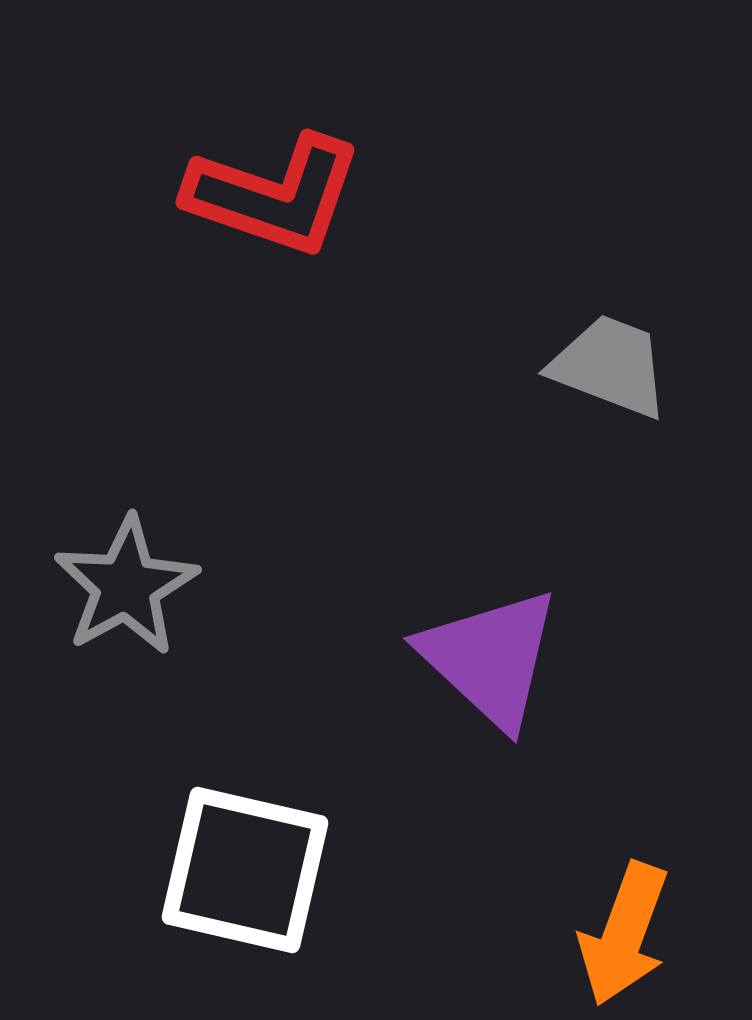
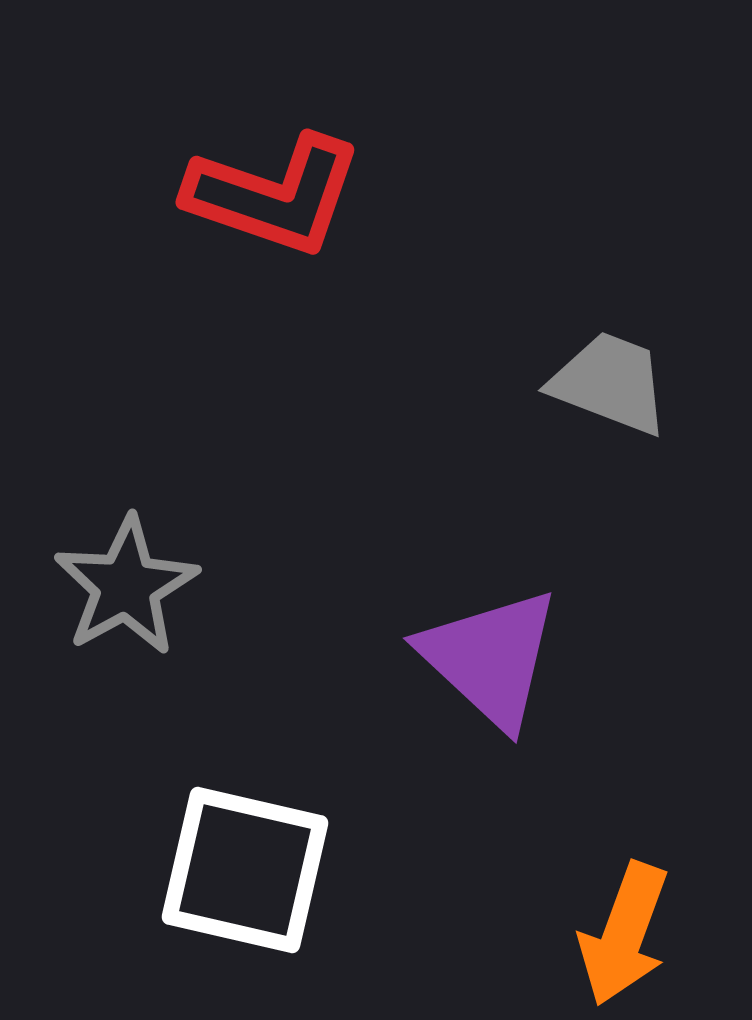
gray trapezoid: moved 17 px down
